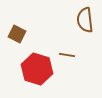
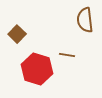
brown square: rotated 18 degrees clockwise
